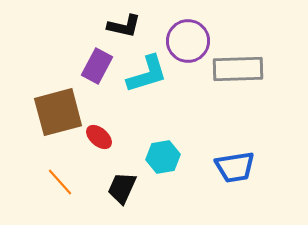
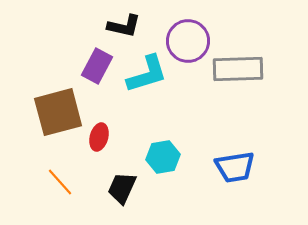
red ellipse: rotated 64 degrees clockwise
